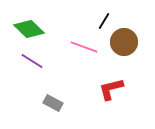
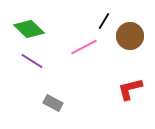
brown circle: moved 6 px right, 6 px up
pink line: rotated 48 degrees counterclockwise
red L-shape: moved 19 px right
